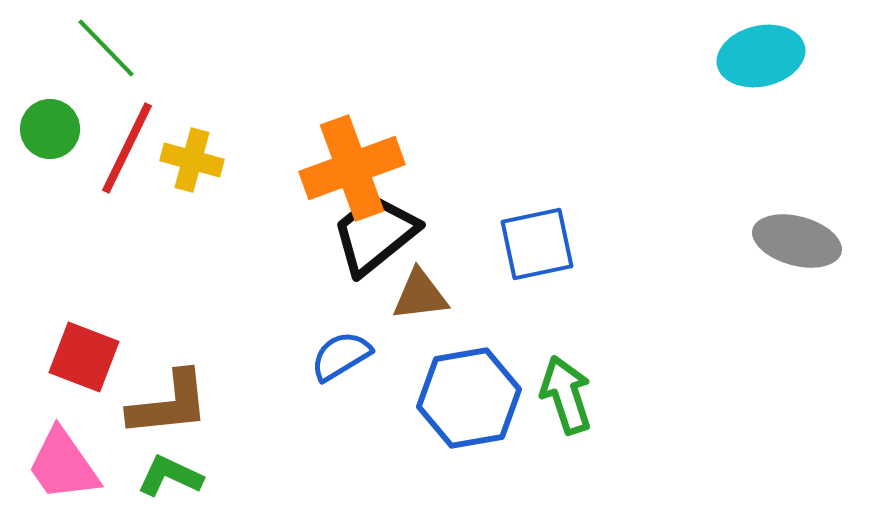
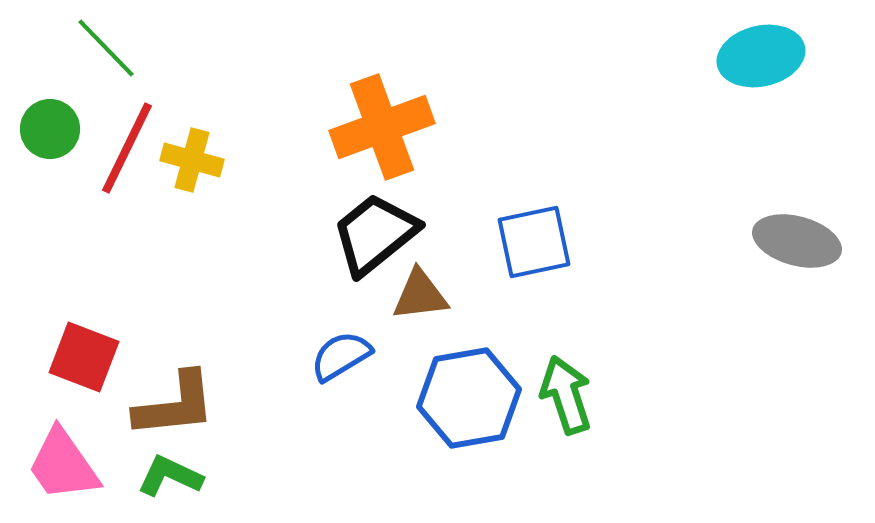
orange cross: moved 30 px right, 41 px up
blue square: moved 3 px left, 2 px up
brown L-shape: moved 6 px right, 1 px down
